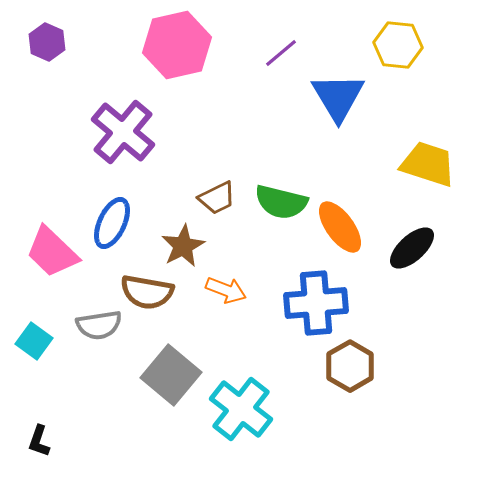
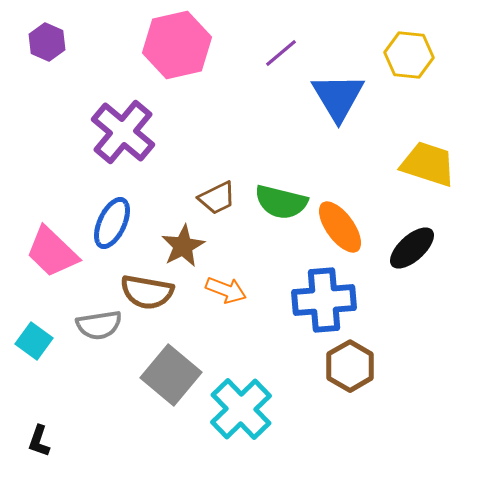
yellow hexagon: moved 11 px right, 10 px down
blue cross: moved 8 px right, 3 px up
cyan cross: rotated 8 degrees clockwise
